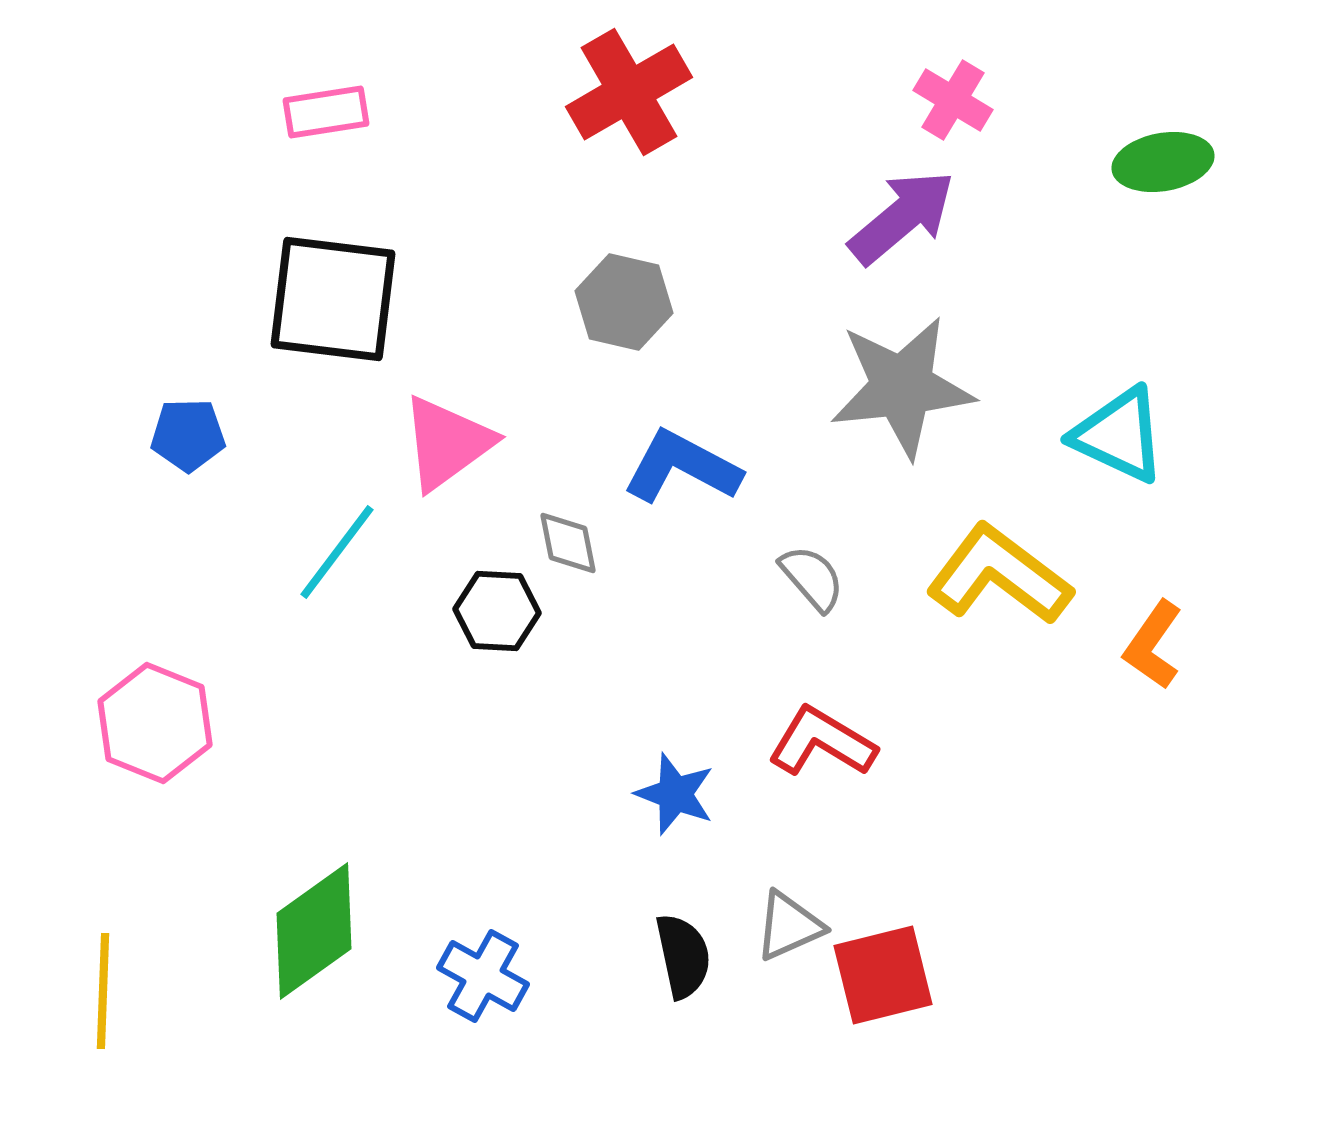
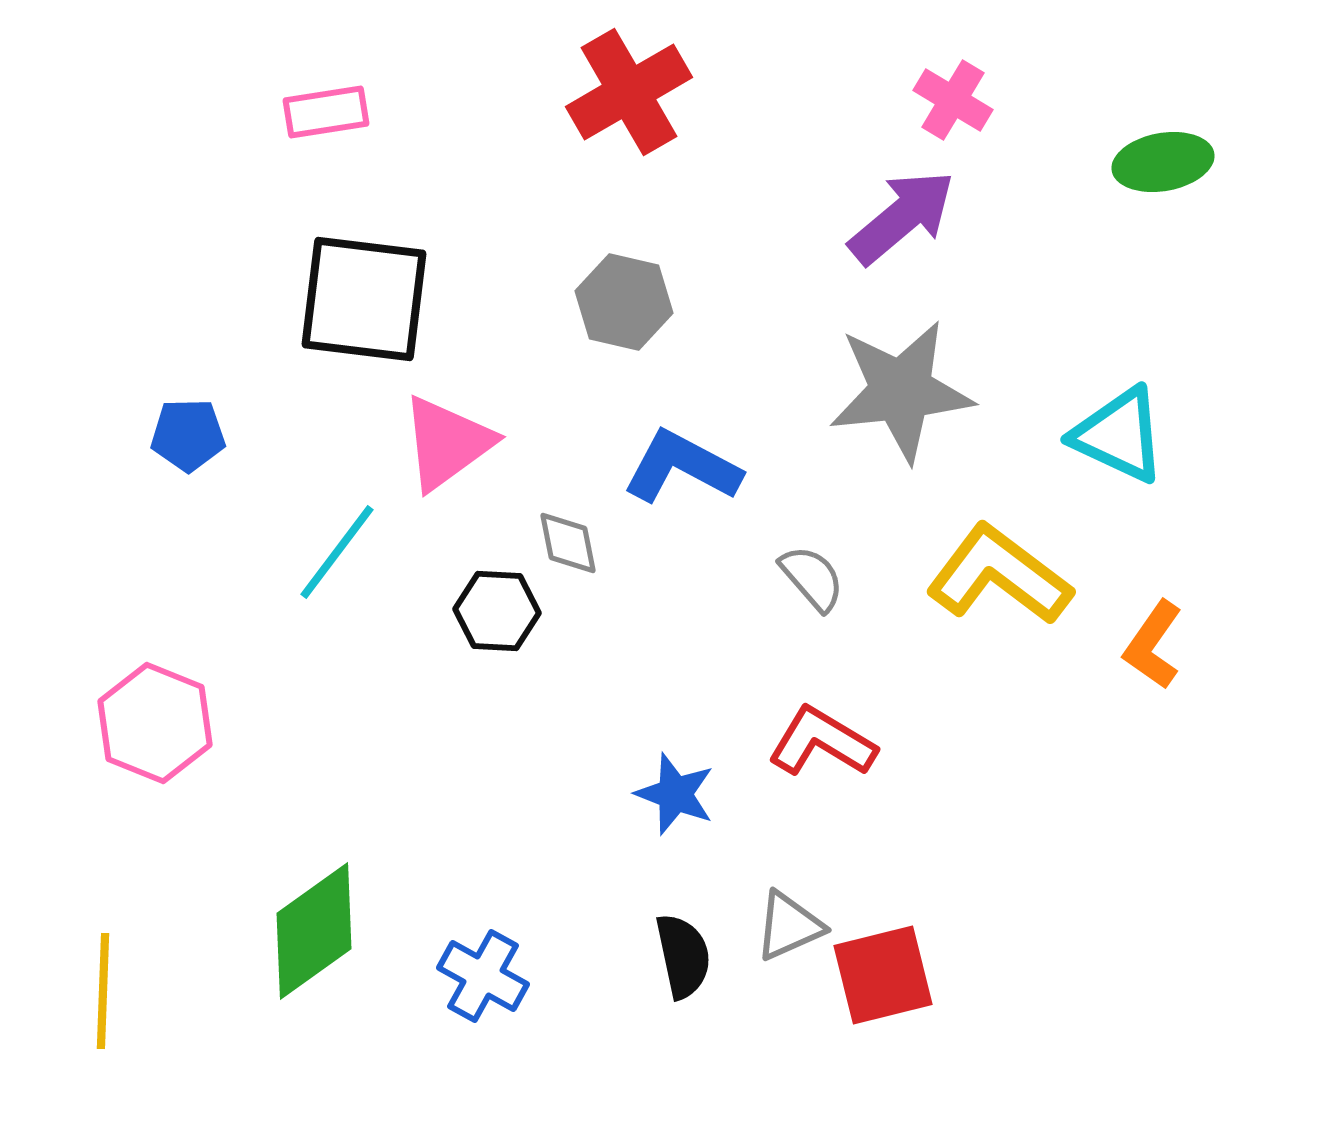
black square: moved 31 px right
gray star: moved 1 px left, 4 px down
